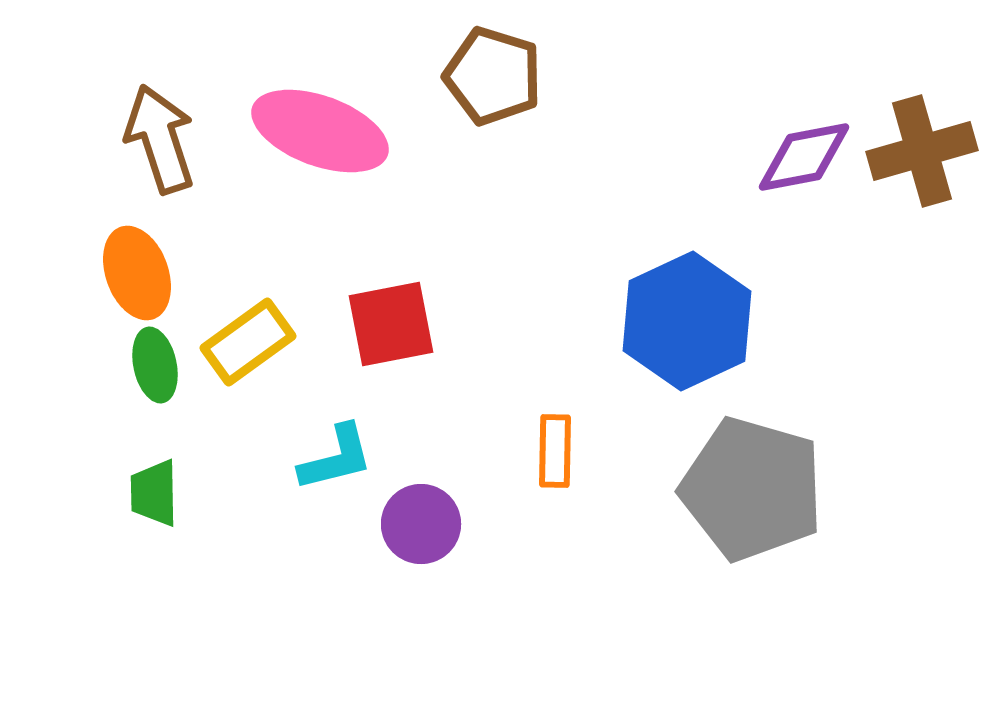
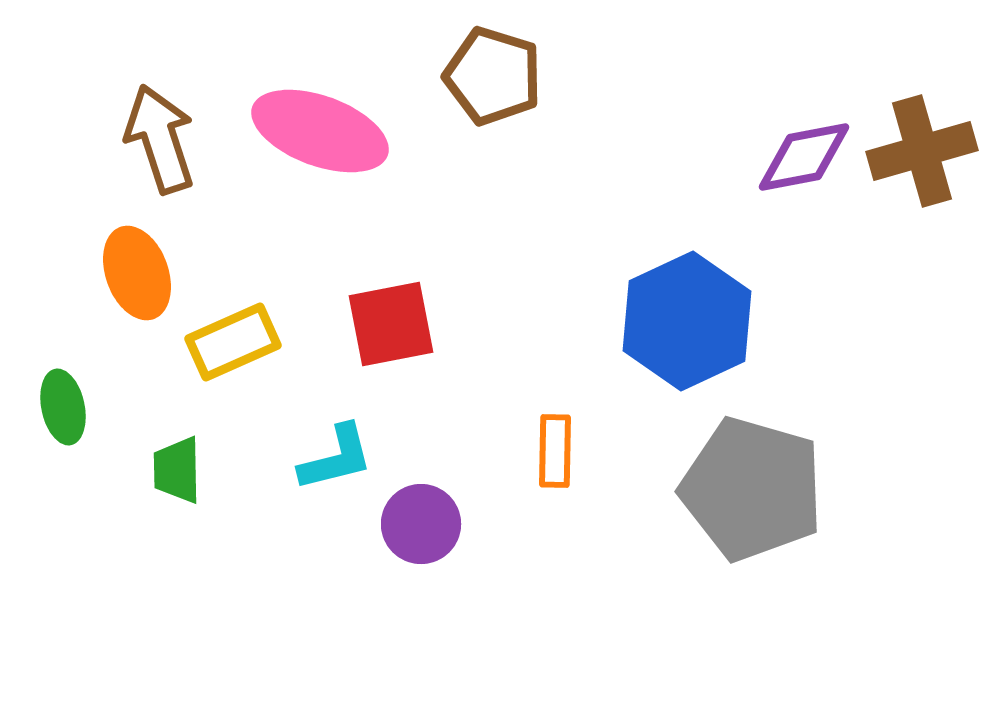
yellow rectangle: moved 15 px left; rotated 12 degrees clockwise
green ellipse: moved 92 px left, 42 px down
green trapezoid: moved 23 px right, 23 px up
